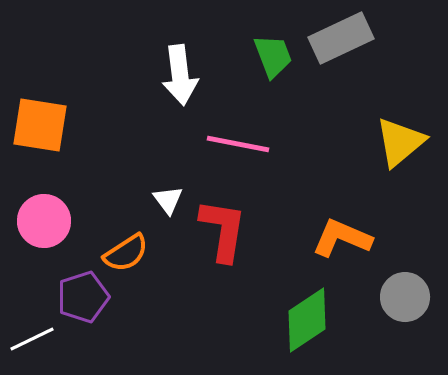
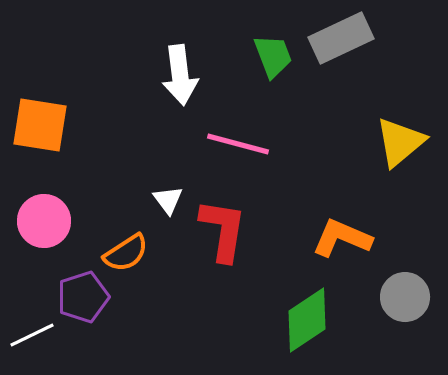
pink line: rotated 4 degrees clockwise
white line: moved 4 px up
